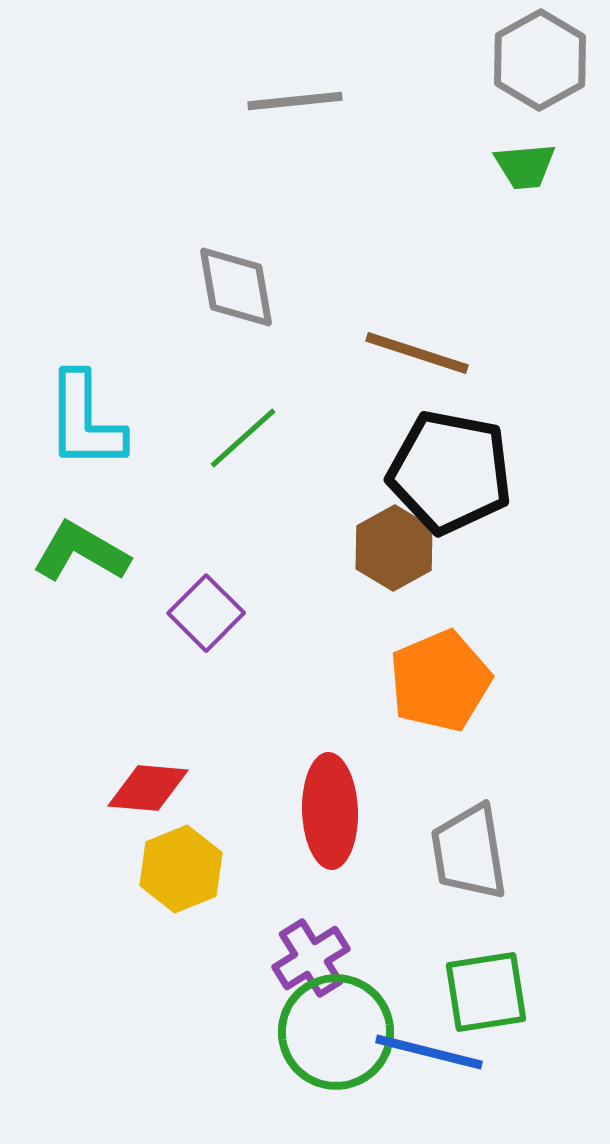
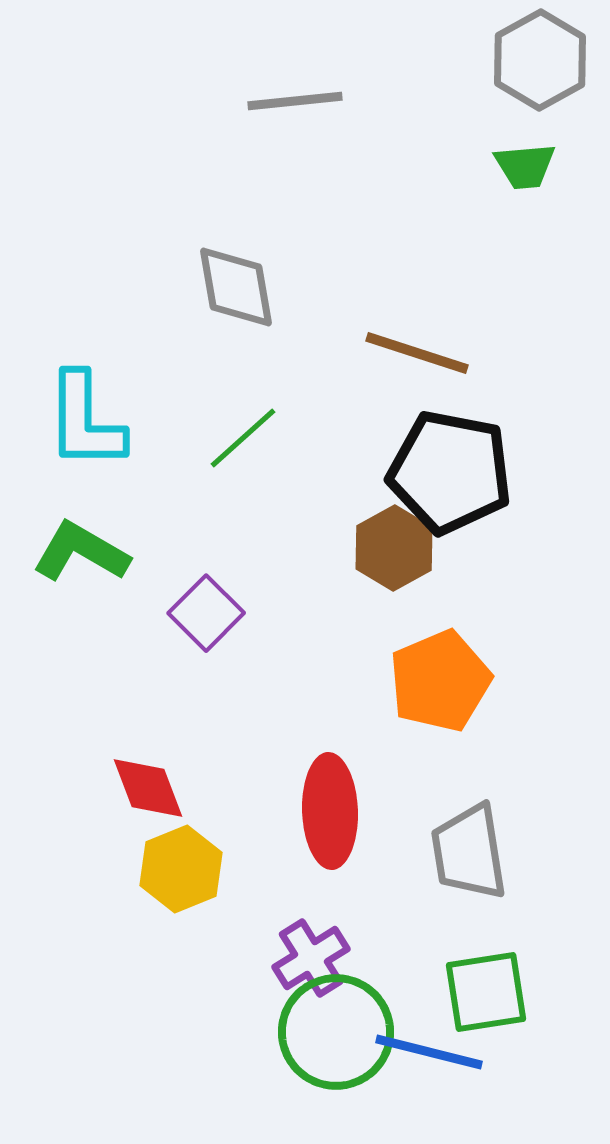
red diamond: rotated 64 degrees clockwise
